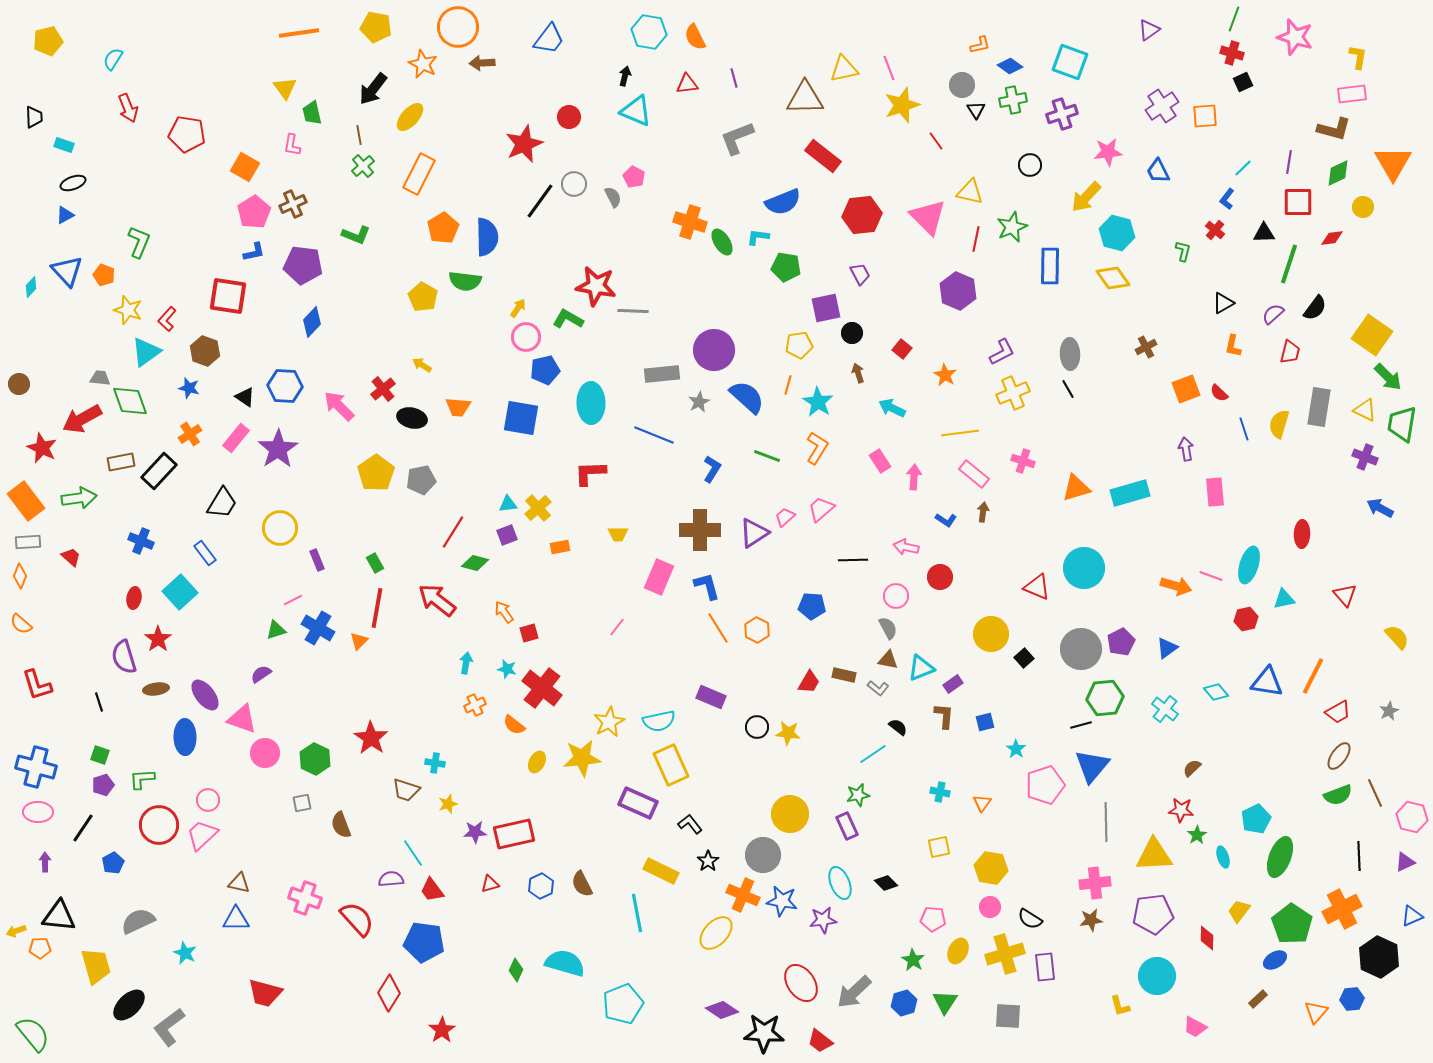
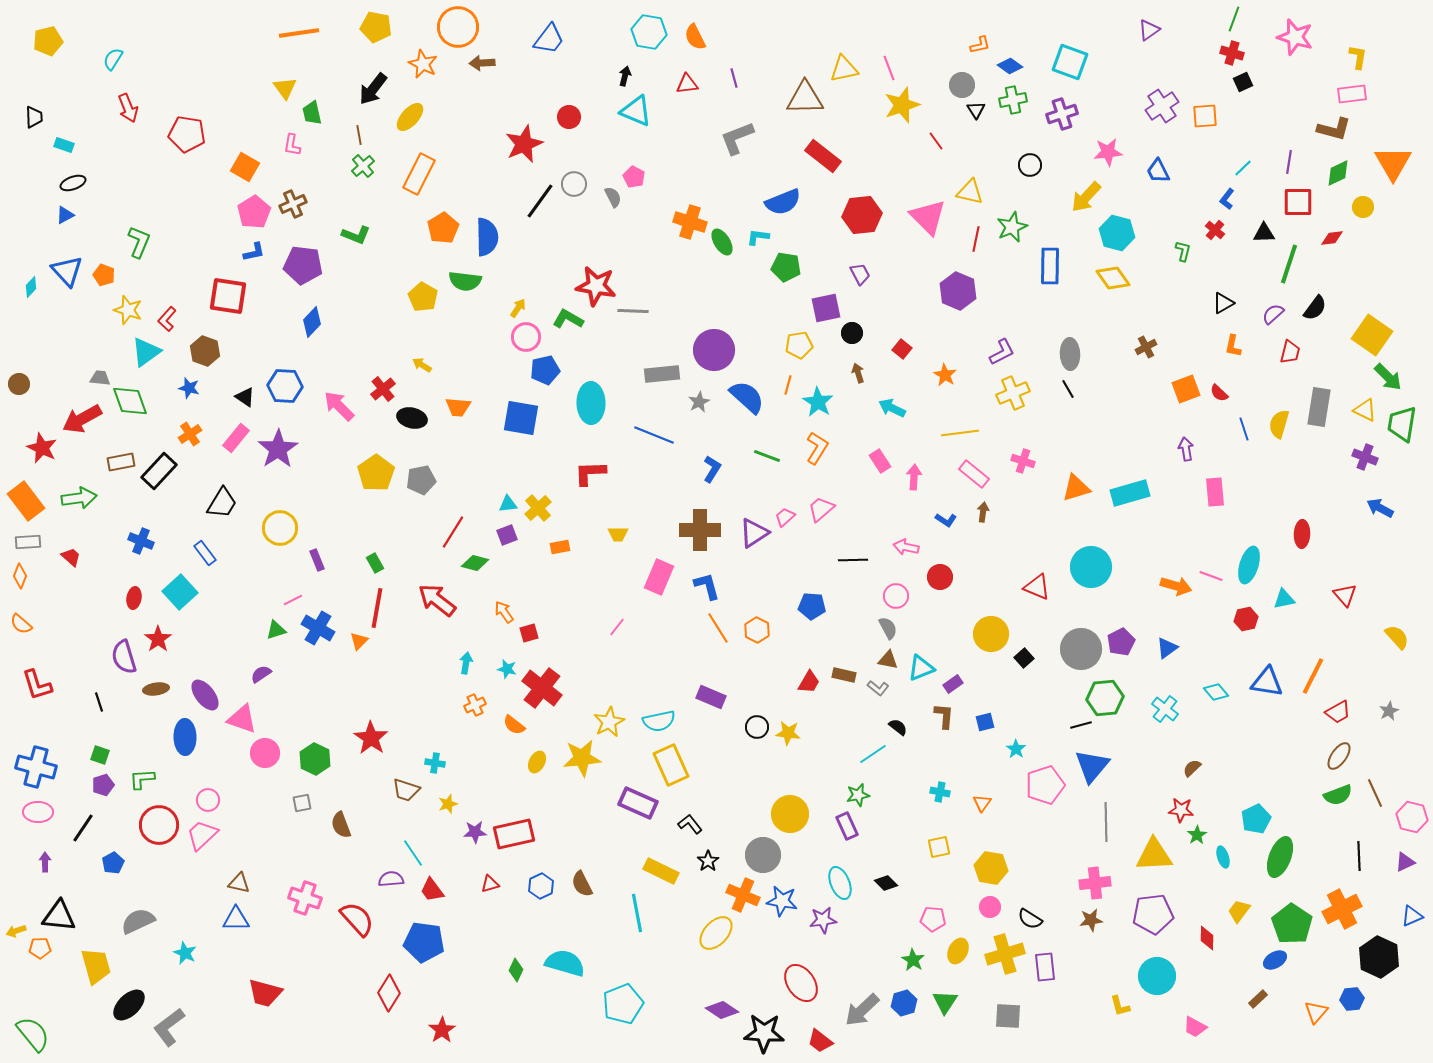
cyan circle at (1084, 568): moved 7 px right, 1 px up
gray arrow at (854, 992): moved 8 px right, 18 px down
